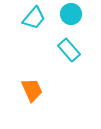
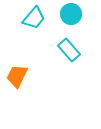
orange trapezoid: moved 15 px left, 14 px up; rotated 130 degrees counterclockwise
